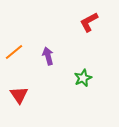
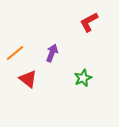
orange line: moved 1 px right, 1 px down
purple arrow: moved 4 px right, 3 px up; rotated 36 degrees clockwise
red triangle: moved 9 px right, 16 px up; rotated 18 degrees counterclockwise
